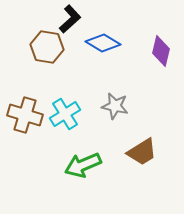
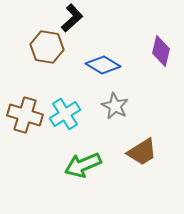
black L-shape: moved 2 px right, 1 px up
blue diamond: moved 22 px down
gray star: rotated 16 degrees clockwise
